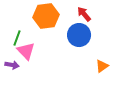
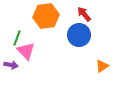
purple arrow: moved 1 px left
